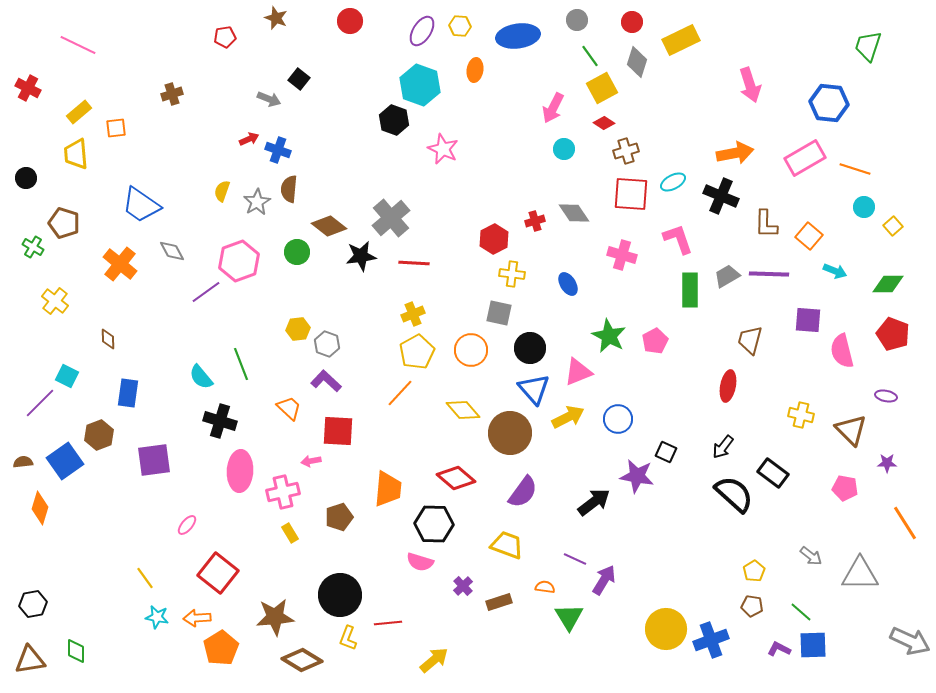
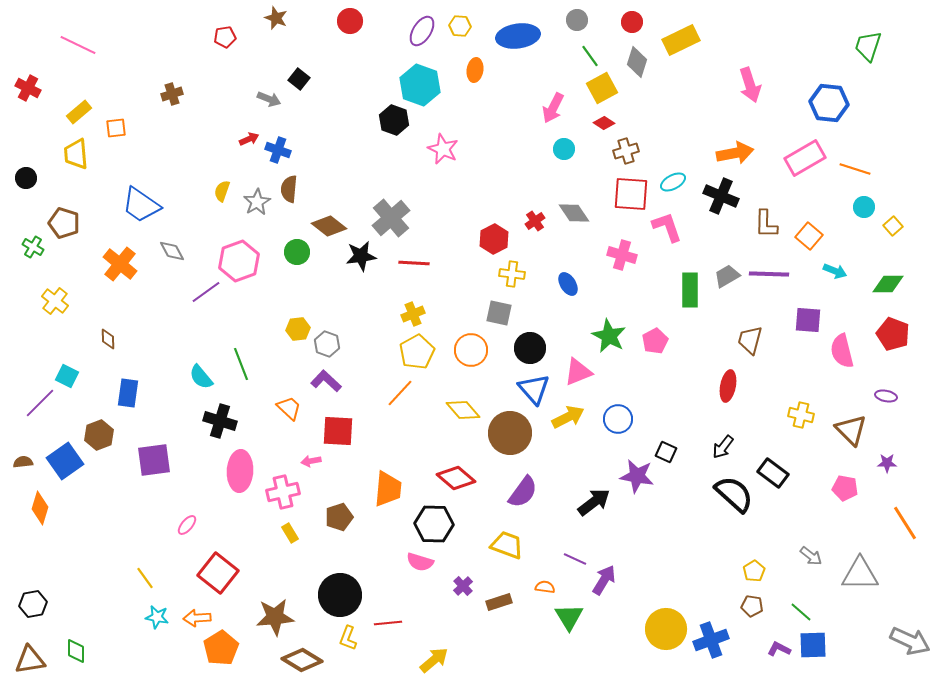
red cross at (535, 221): rotated 18 degrees counterclockwise
pink L-shape at (678, 239): moved 11 px left, 12 px up
